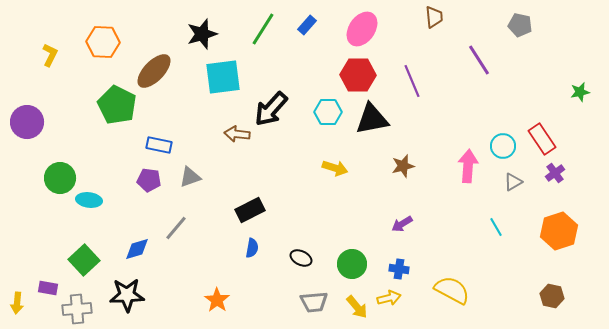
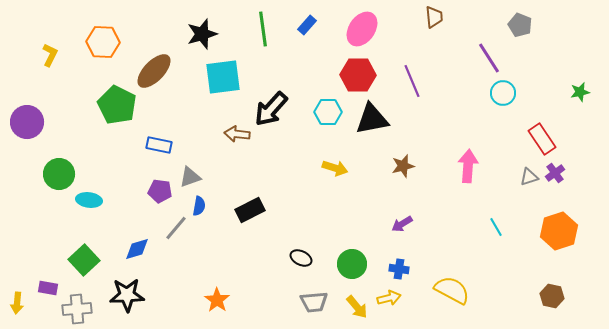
gray pentagon at (520, 25): rotated 10 degrees clockwise
green line at (263, 29): rotated 40 degrees counterclockwise
purple line at (479, 60): moved 10 px right, 2 px up
cyan circle at (503, 146): moved 53 px up
green circle at (60, 178): moved 1 px left, 4 px up
purple pentagon at (149, 180): moved 11 px right, 11 px down
gray triangle at (513, 182): moved 16 px right, 5 px up; rotated 12 degrees clockwise
blue semicircle at (252, 248): moved 53 px left, 42 px up
